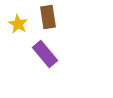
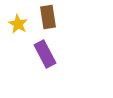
purple rectangle: rotated 12 degrees clockwise
